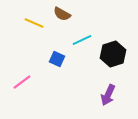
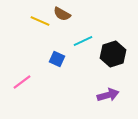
yellow line: moved 6 px right, 2 px up
cyan line: moved 1 px right, 1 px down
purple arrow: rotated 130 degrees counterclockwise
